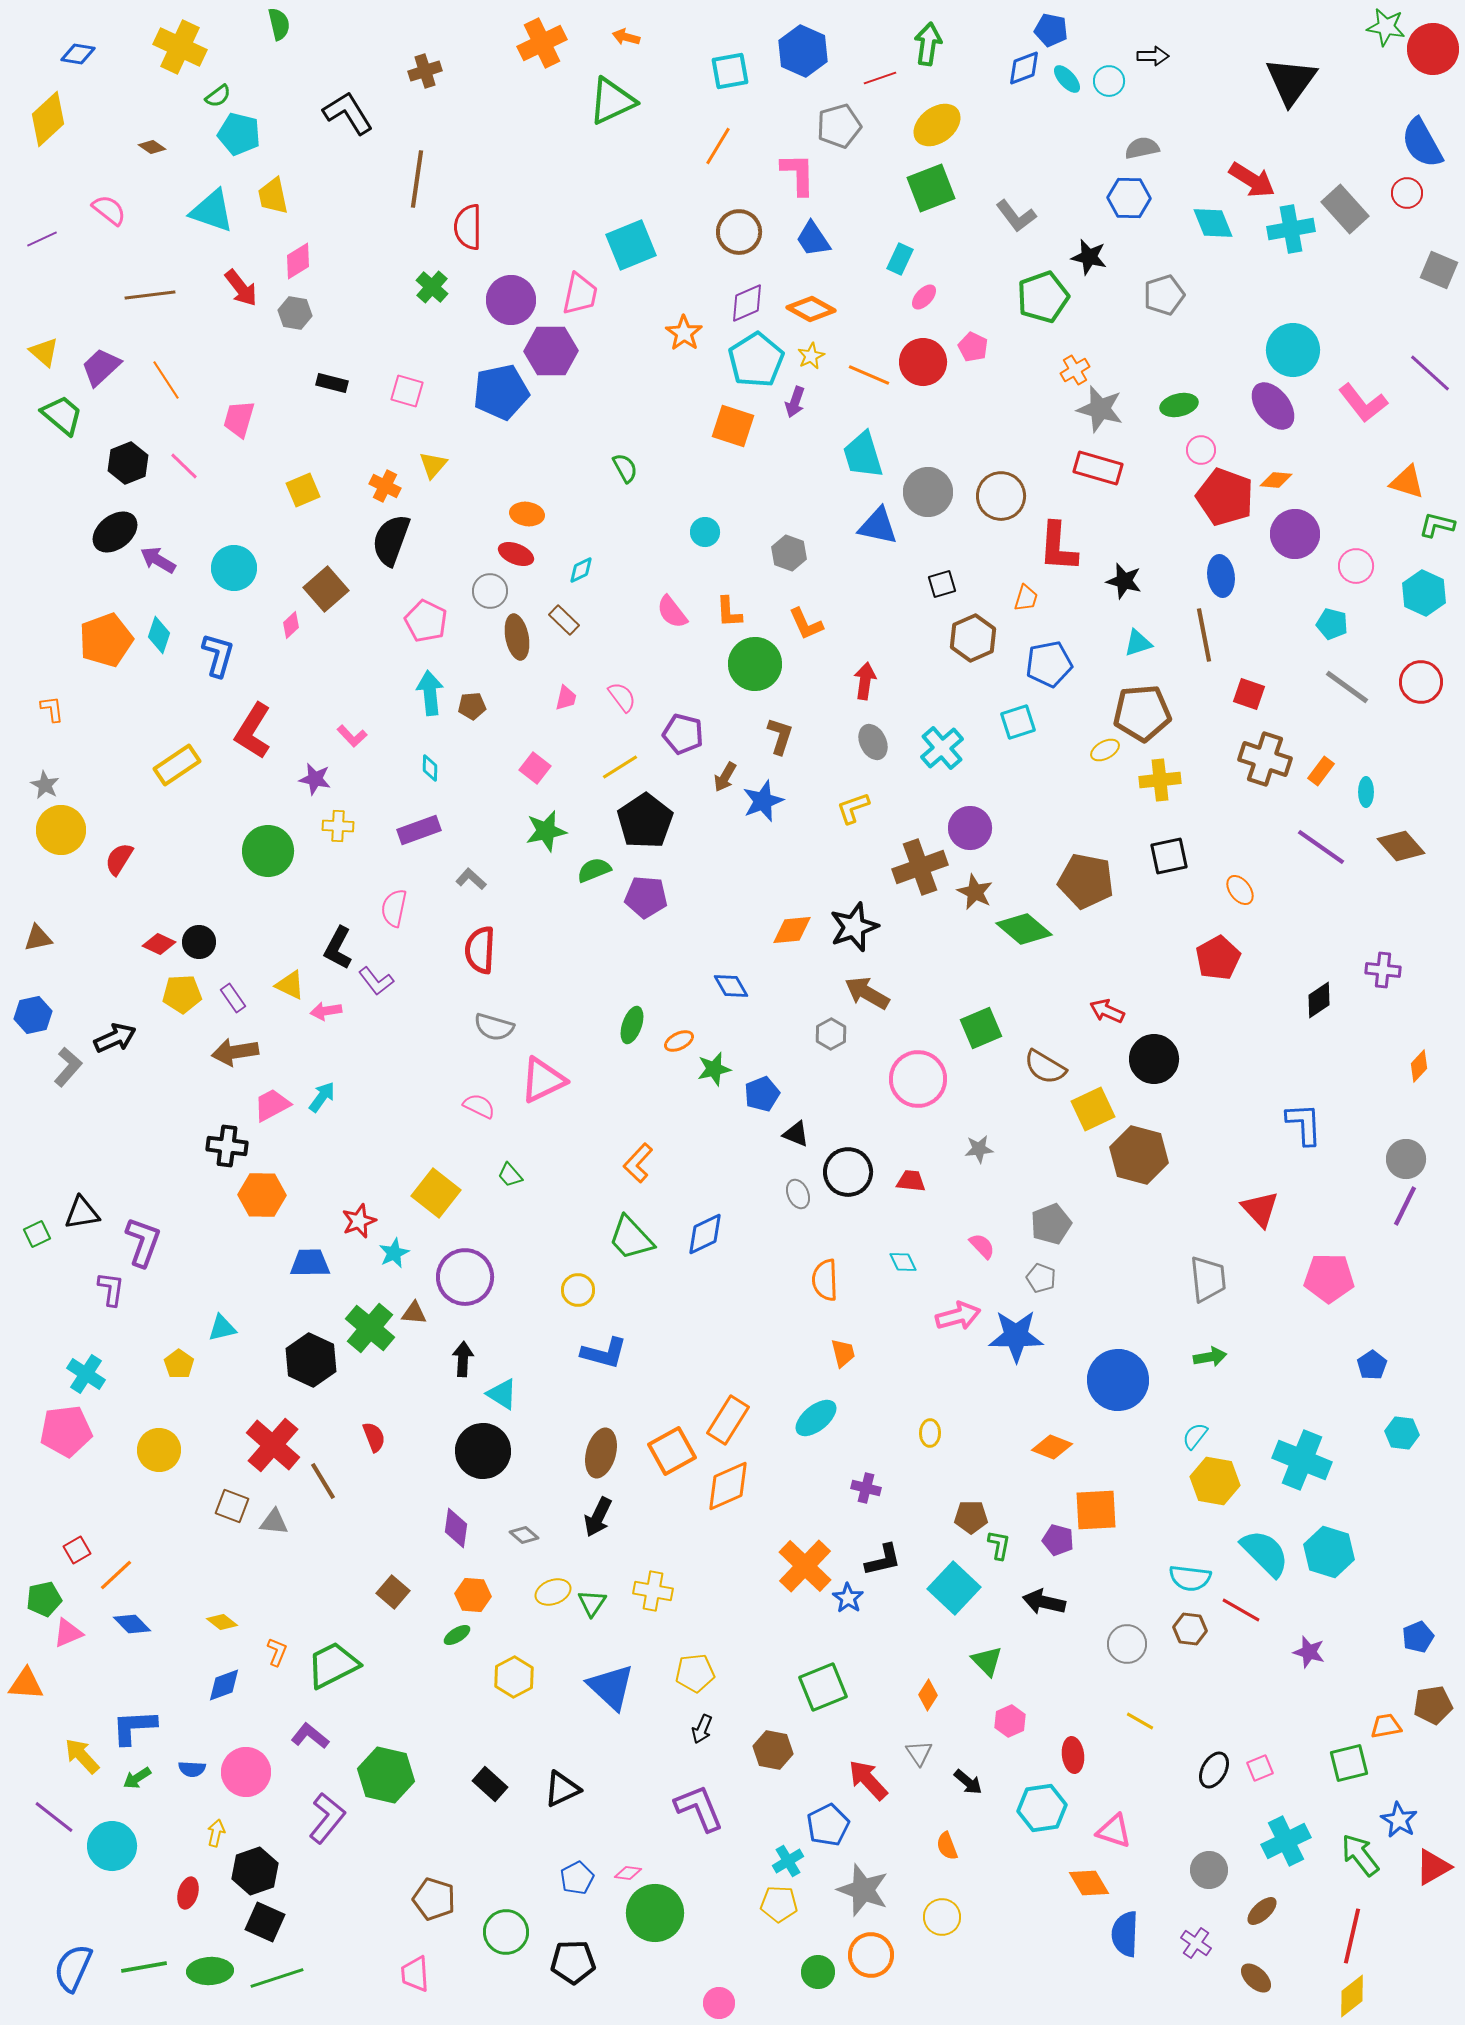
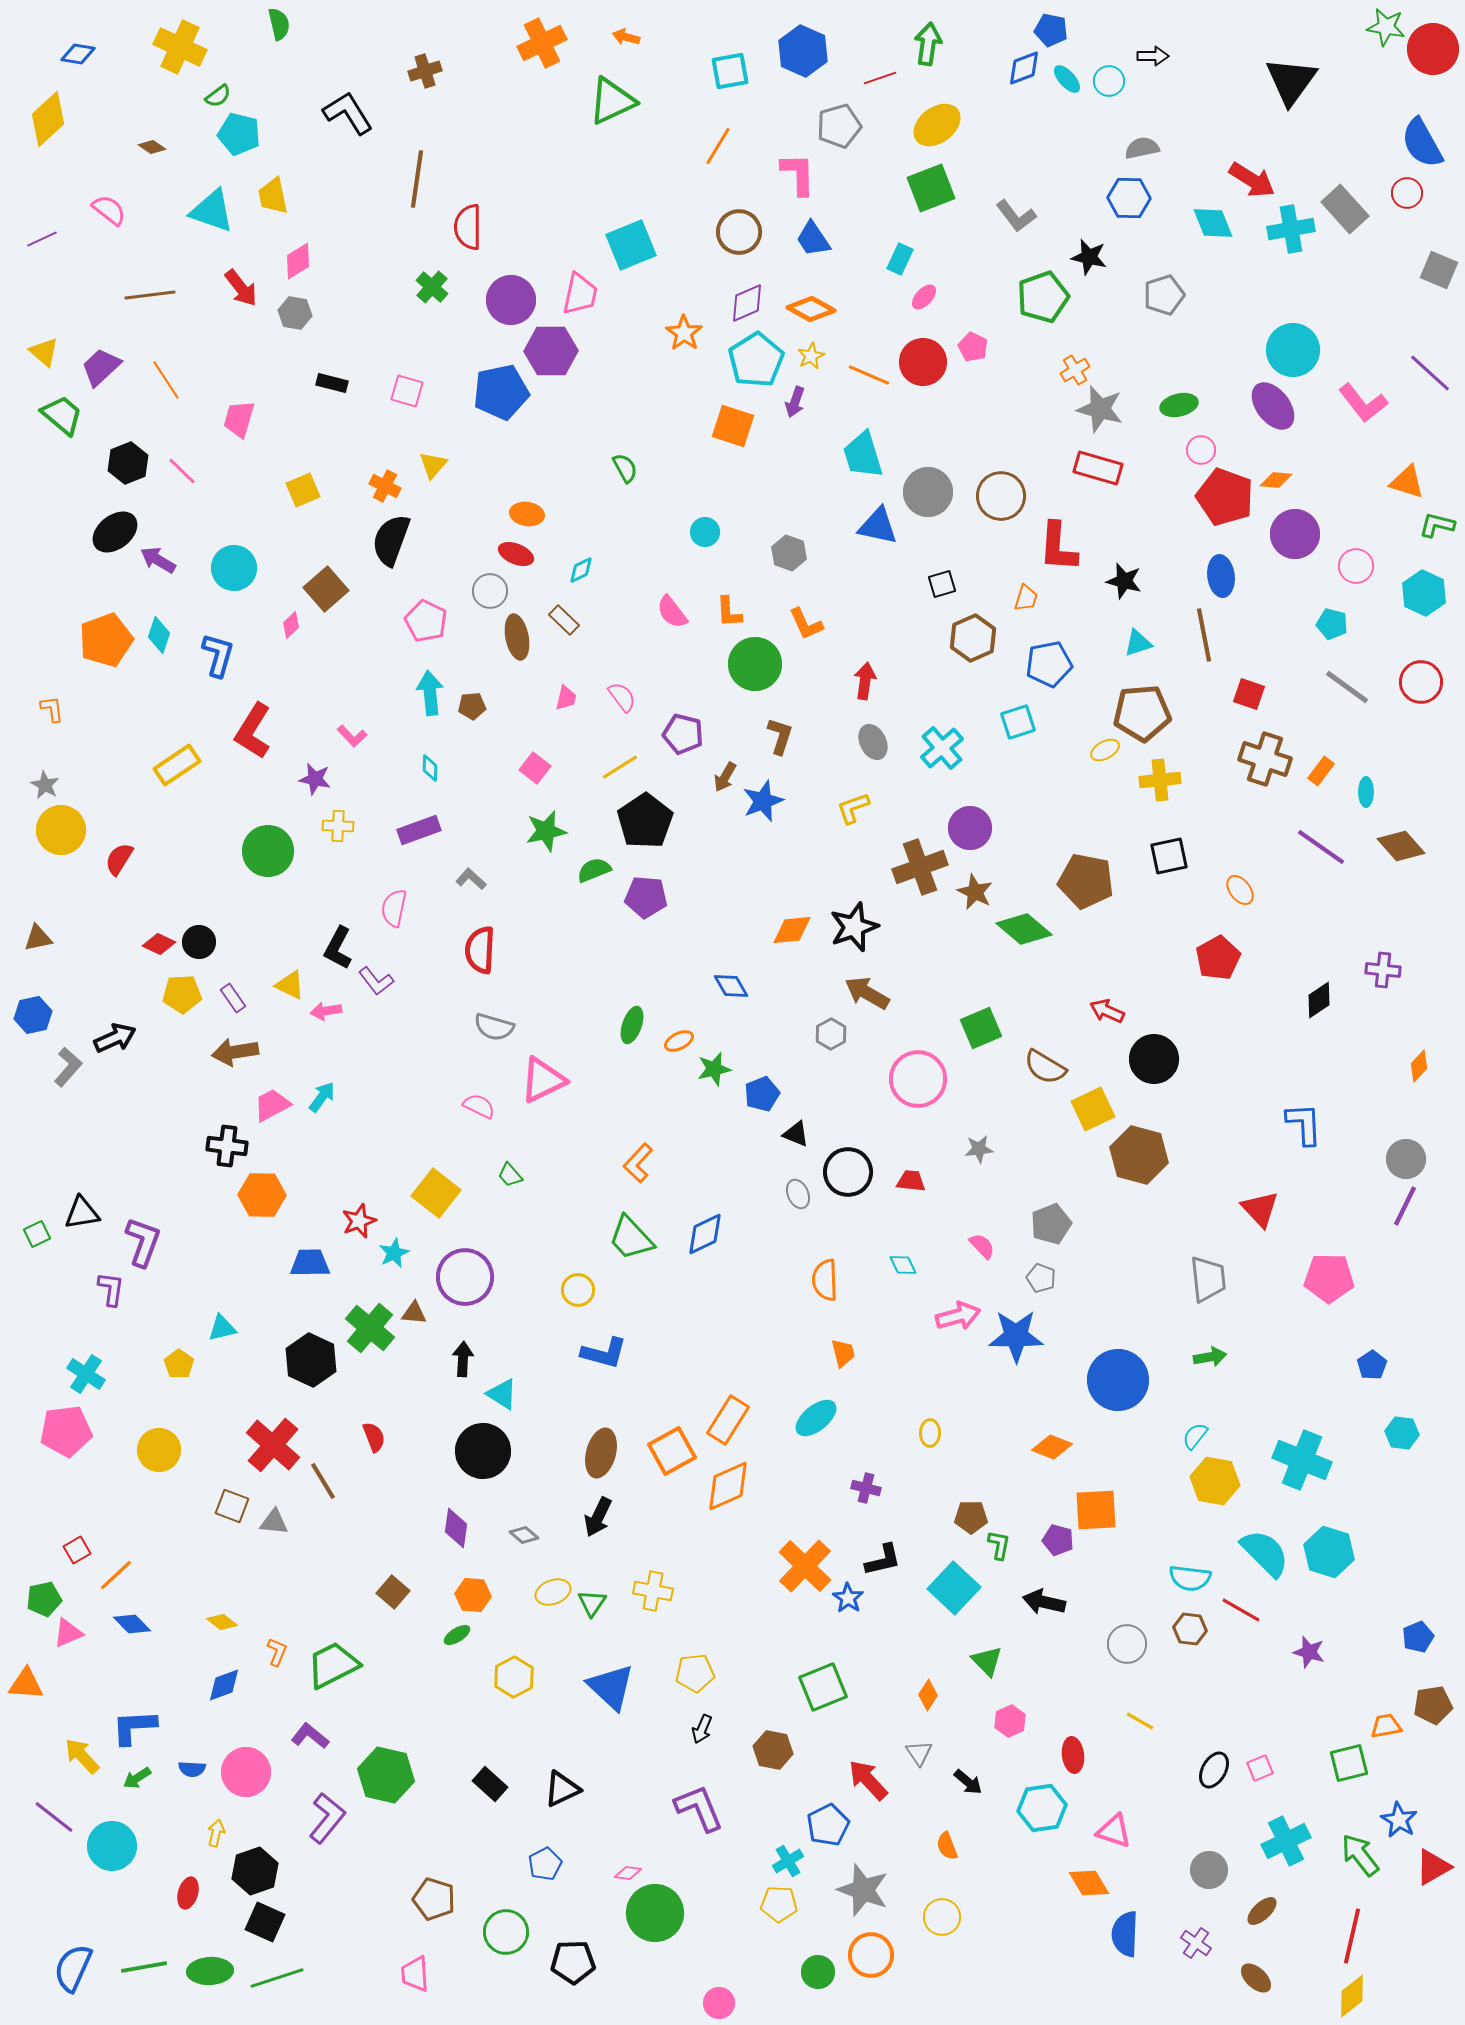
pink line at (184, 466): moved 2 px left, 5 px down
cyan diamond at (903, 1262): moved 3 px down
blue pentagon at (577, 1878): moved 32 px left, 14 px up
